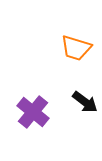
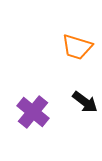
orange trapezoid: moved 1 px right, 1 px up
